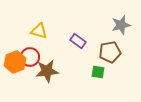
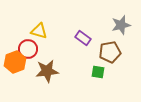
purple rectangle: moved 5 px right, 3 px up
red circle: moved 2 px left, 8 px up
